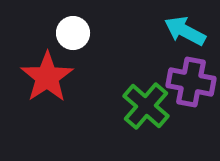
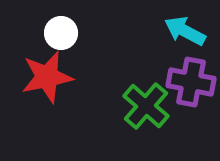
white circle: moved 12 px left
red star: rotated 22 degrees clockwise
